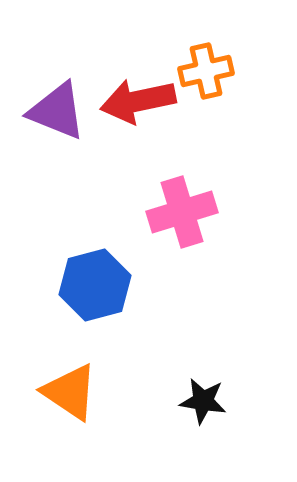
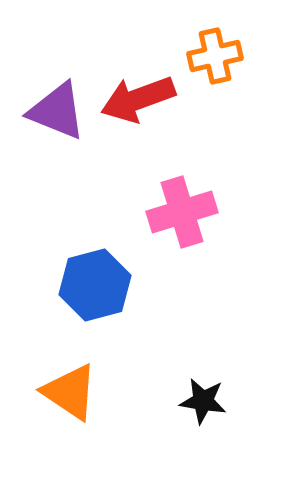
orange cross: moved 9 px right, 15 px up
red arrow: moved 2 px up; rotated 8 degrees counterclockwise
